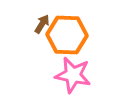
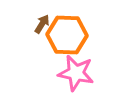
pink star: moved 3 px right, 2 px up
